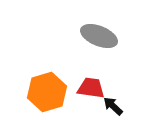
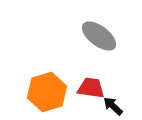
gray ellipse: rotated 15 degrees clockwise
